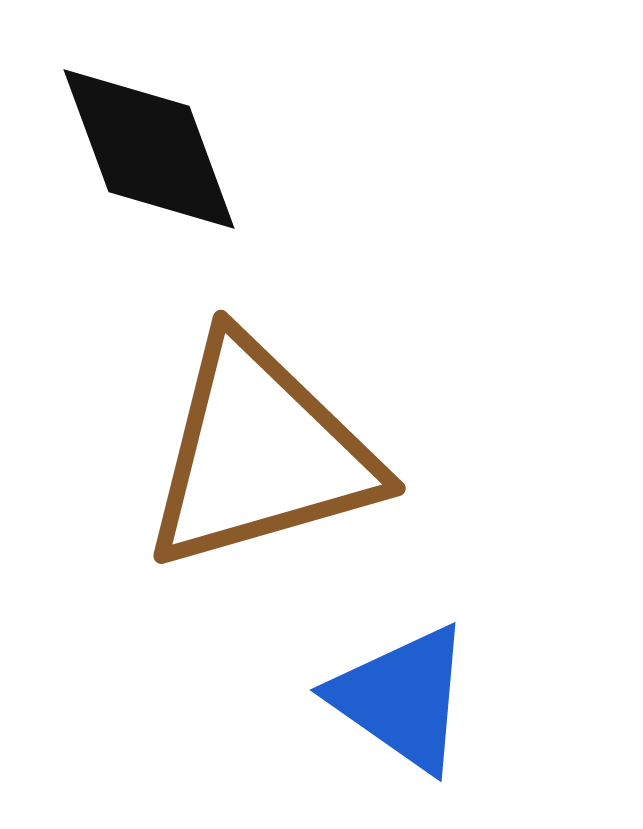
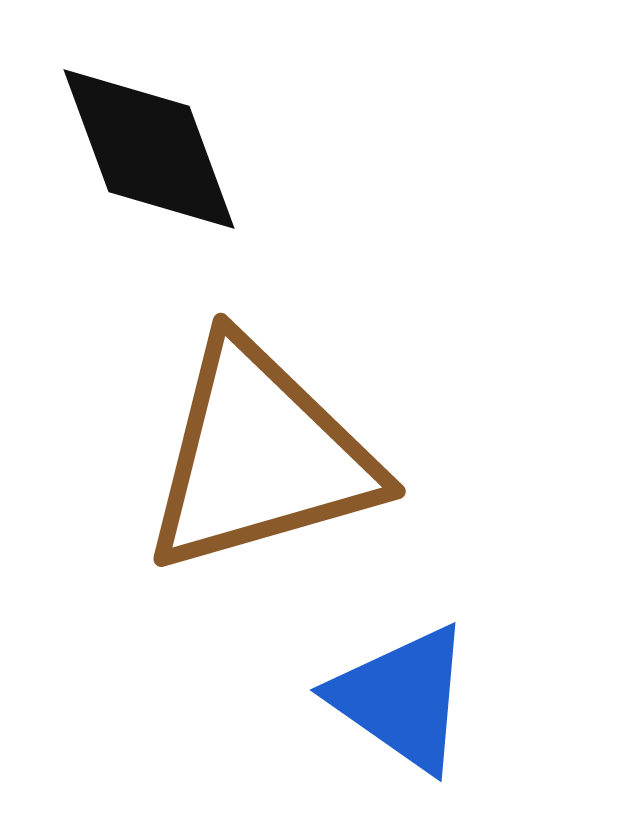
brown triangle: moved 3 px down
